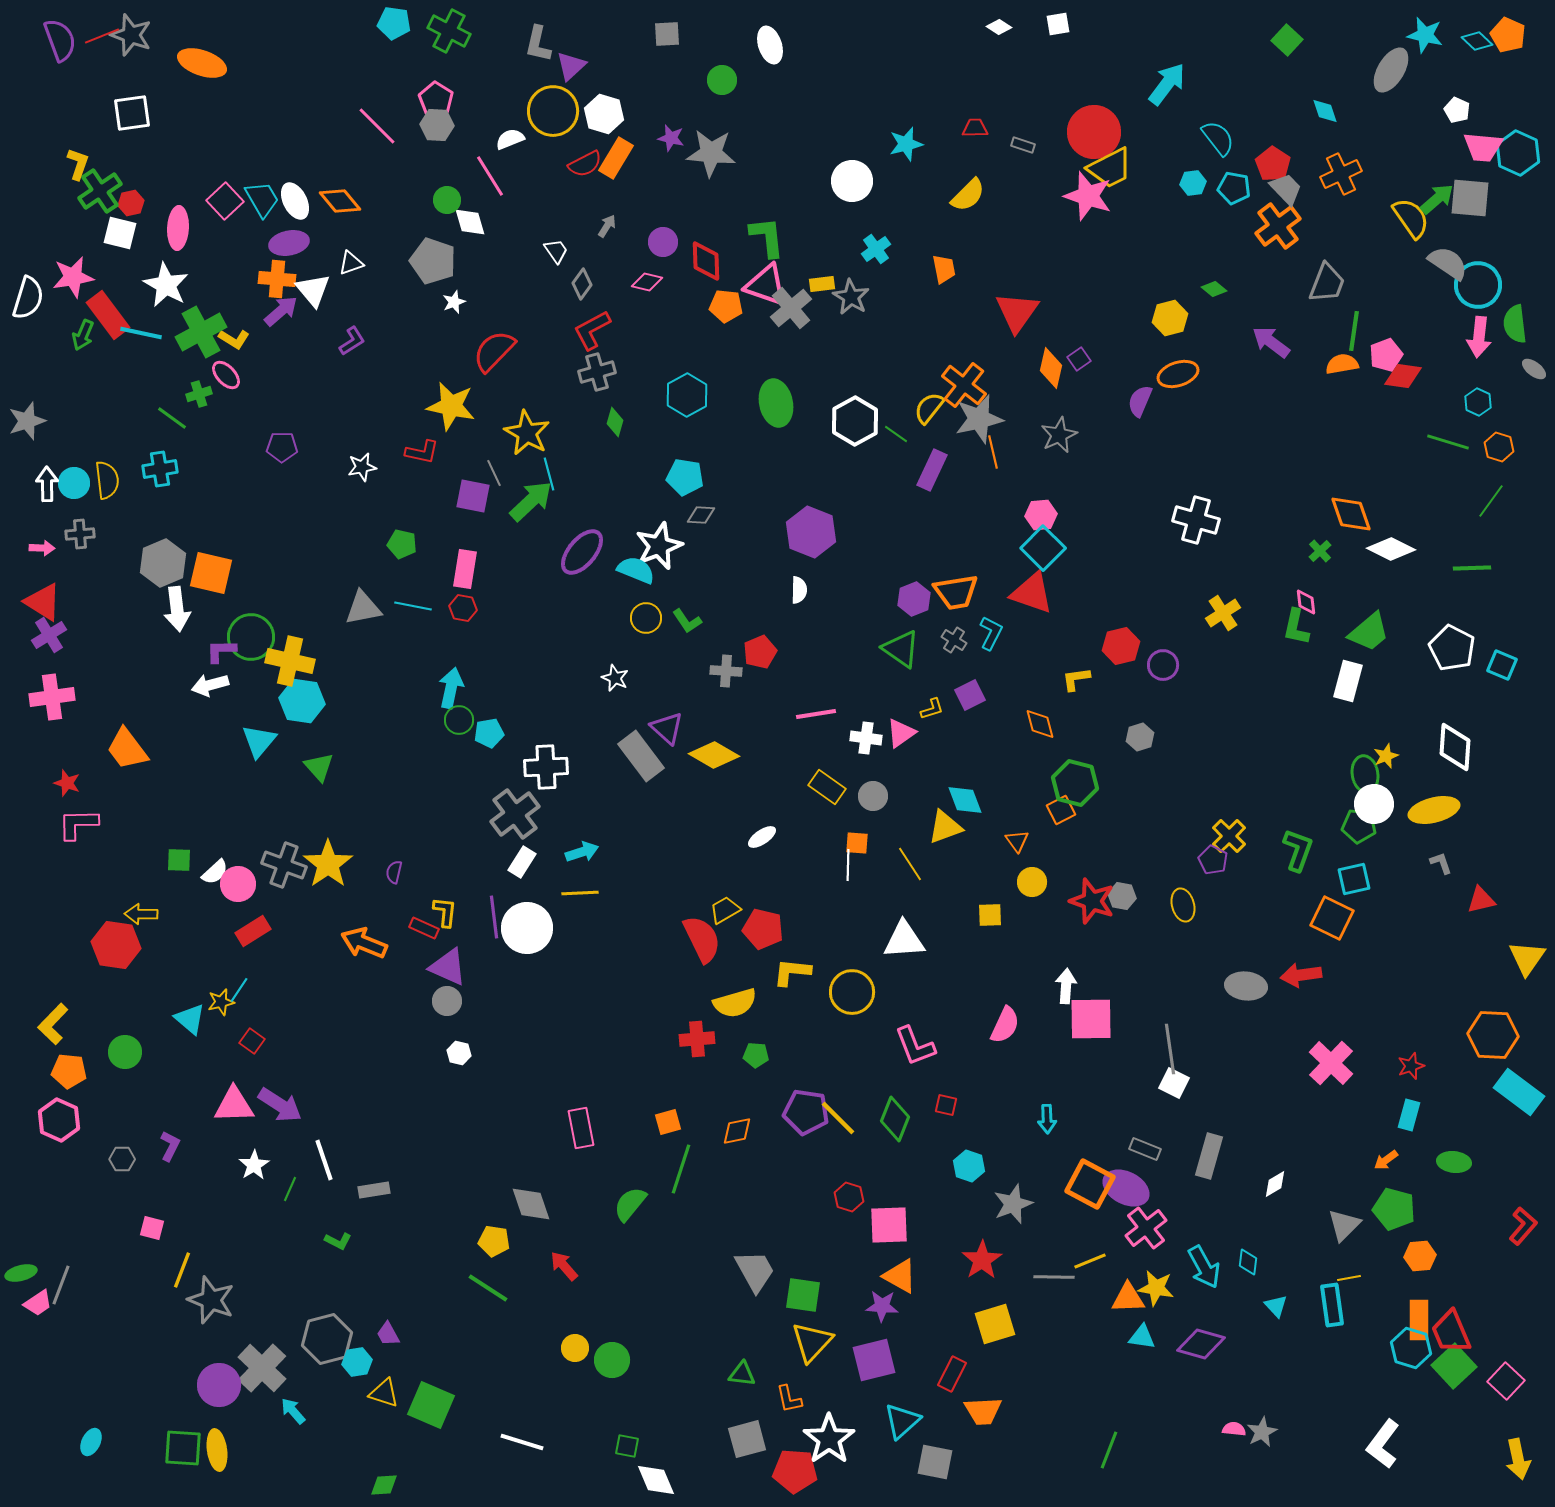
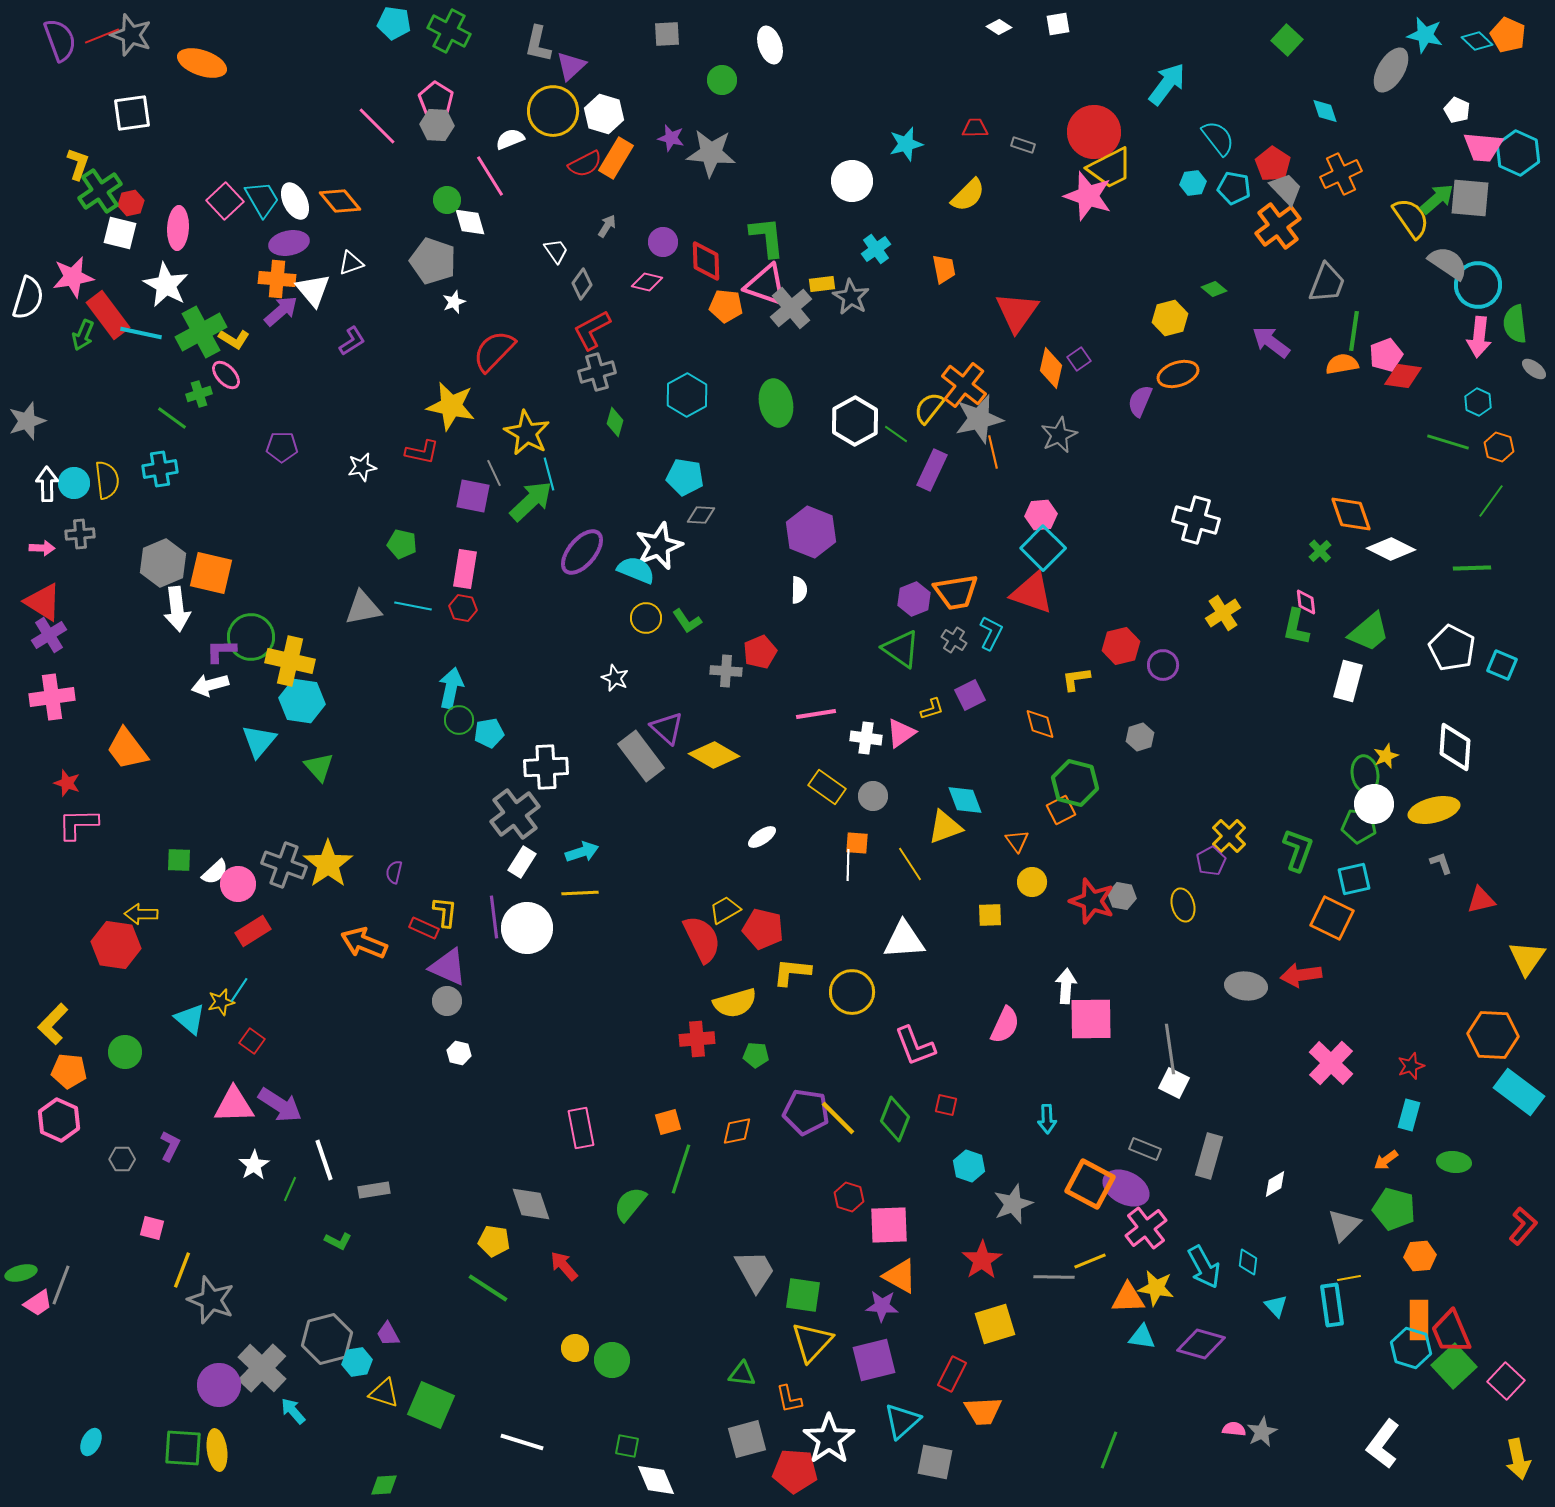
purple pentagon at (1213, 860): moved 2 px left, 1 px down; rotated 16 degrees clockwise
